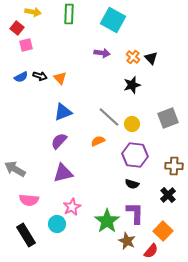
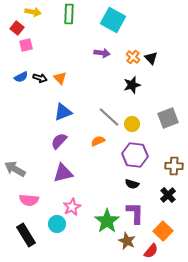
black arrow: moved 2 px down
